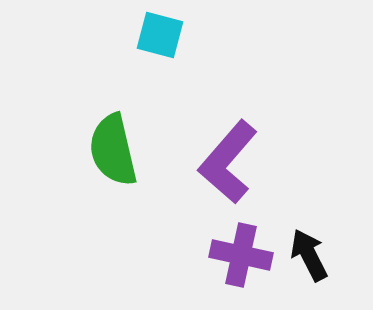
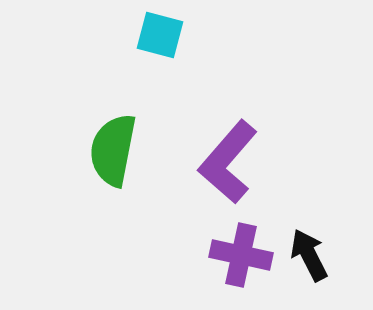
green semicircle: rotated 24 degrees clockwise
